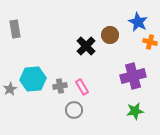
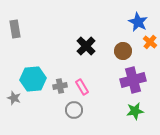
brown circle: moved 13 px right, 16 px down
orange cross: rotated 24 degrees clockwise
purple cross: moved 4 px down
gray star: moved 4 px right, 9 px down; rotated 24 degrees counterclockwise
